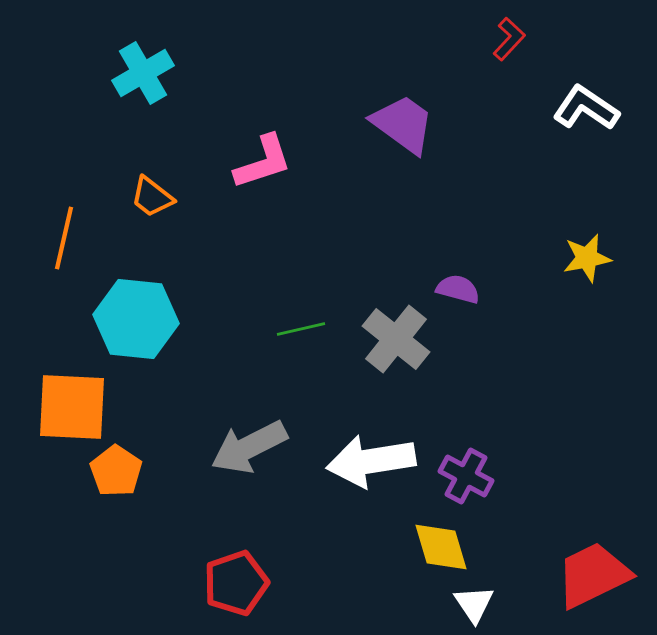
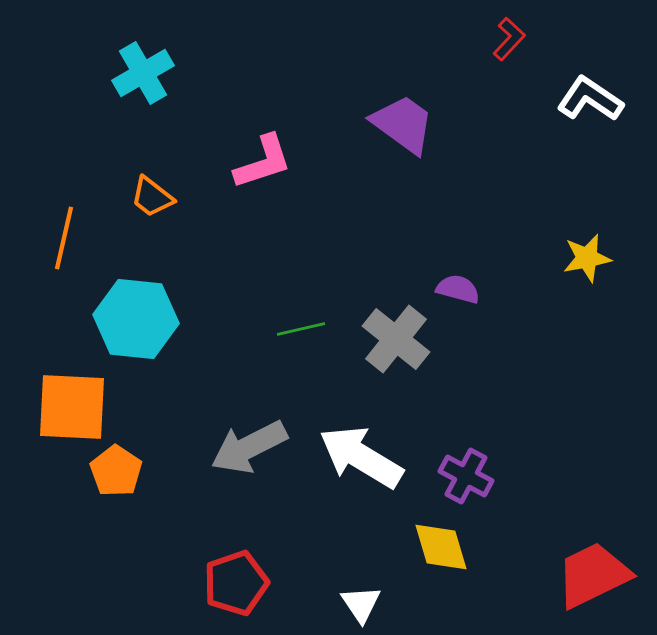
white L-shape: moved 4 px right, 9 px up
white arrow: moved 10 px left, 4 px up; rotated 40 degrees clockwise
white triangle: moved 113 px left
